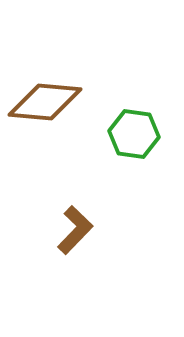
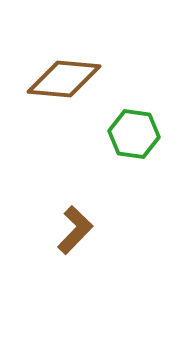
brown diamond: moved 19 px right, 23 px up
